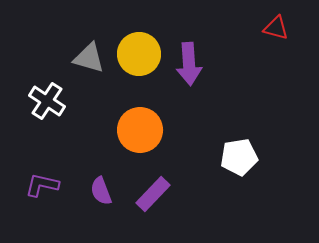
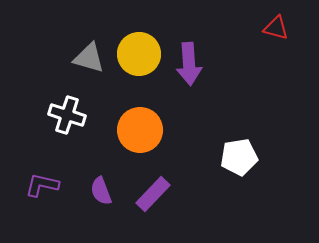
white cross: moved 20 px right, 14 px down; rotated 15 degrees counterclockwise
